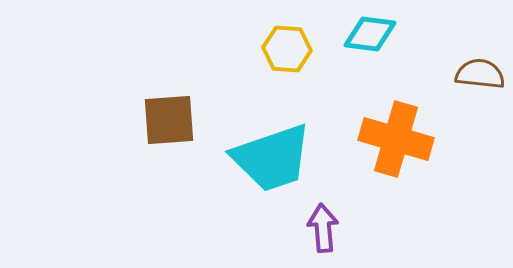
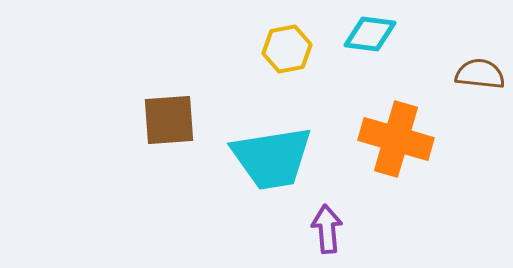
yellow hexagon: rotated 15 degrees counterclockwise
cyan trapezoid: rotated 10 degrees clockwise
purple arrow: moved 4 px right, 1 px down
